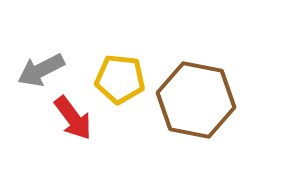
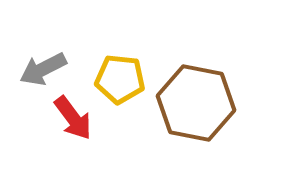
gray arrow: moved 2 px right, 1 px up
brown hexagon: moved 3 px down
